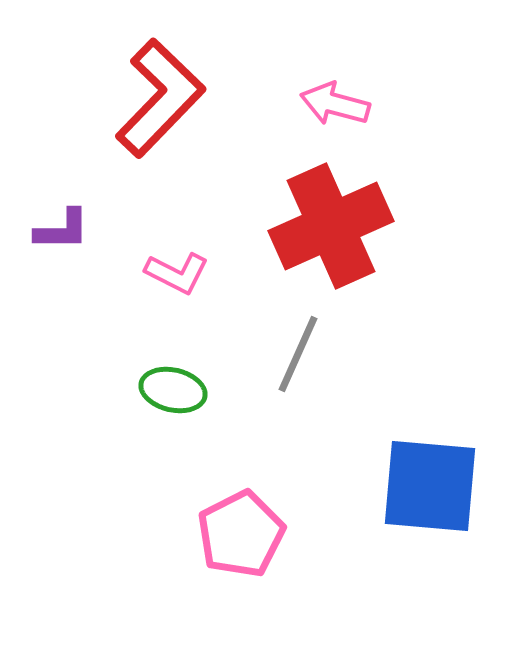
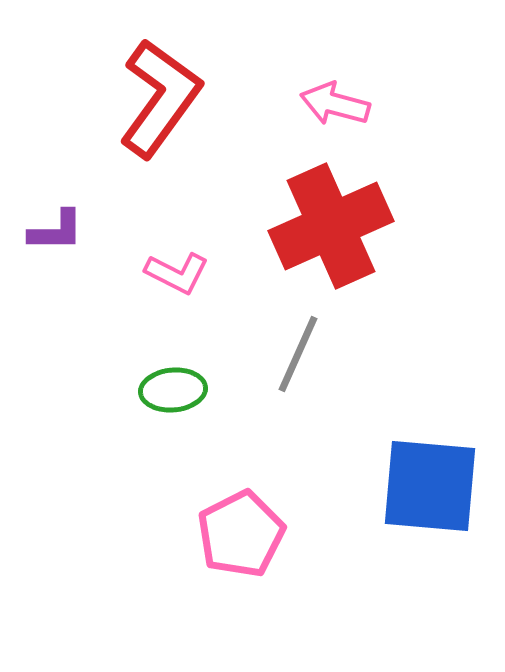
red L-shape: rotated 8 degrees counterclockwise
purple L-shape: moved 6 px left, 1 px down
green ellipse: rotated 18 degrees counterclockwise
